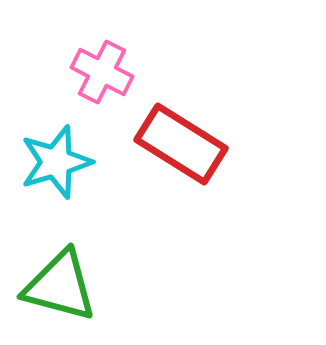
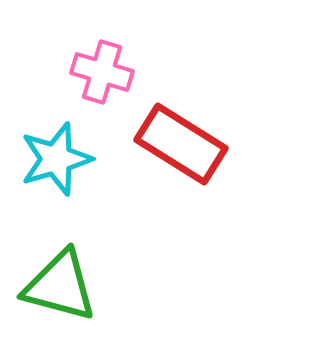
pink cross: rotated 10 degrees counterclockwise
cyan star: moved 3 px up
